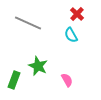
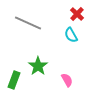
green star: rotated 12 degrees clockwise
